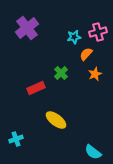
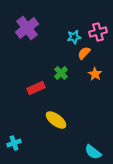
orange semicircle: moved 2 px left, 1 px up
orange star: rotated 16 degrees counterclockwise
cyan cross: moved 2 px left, 4 px down
